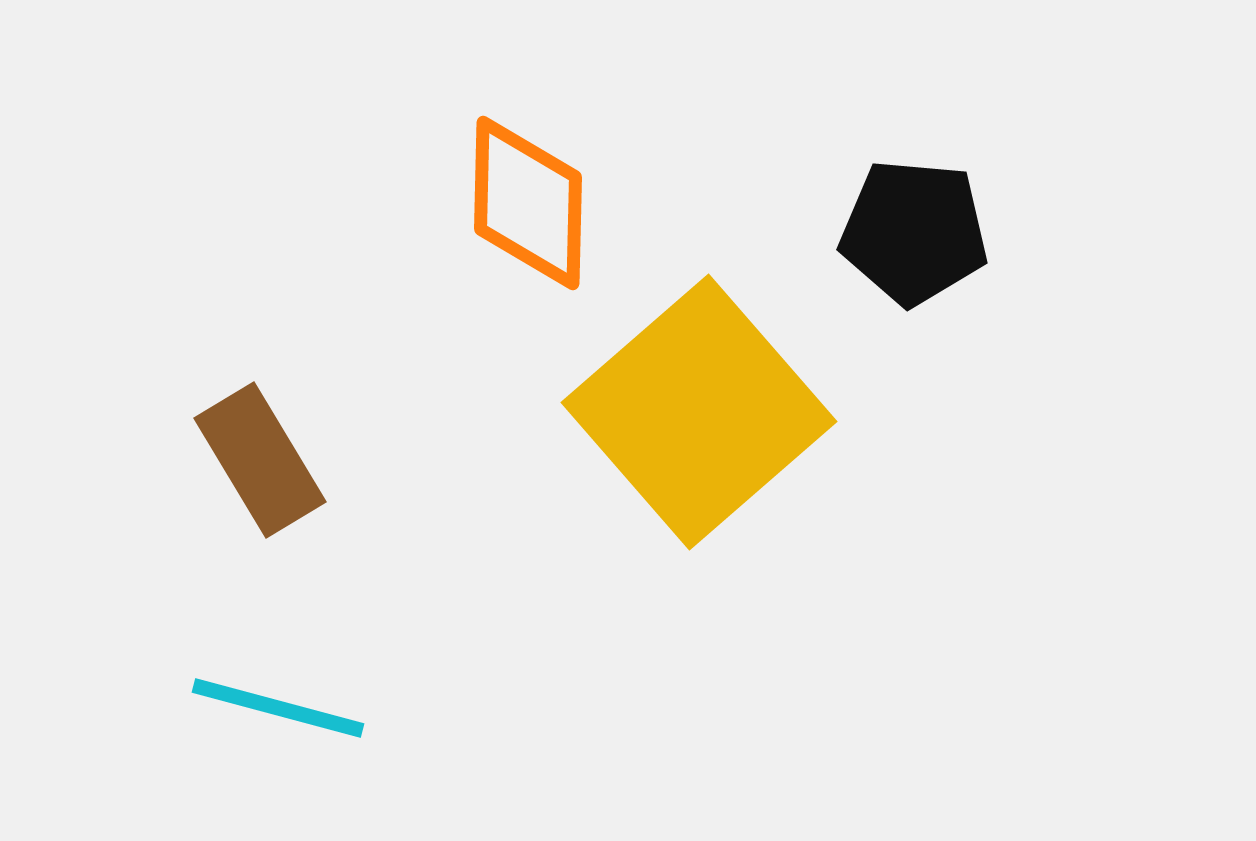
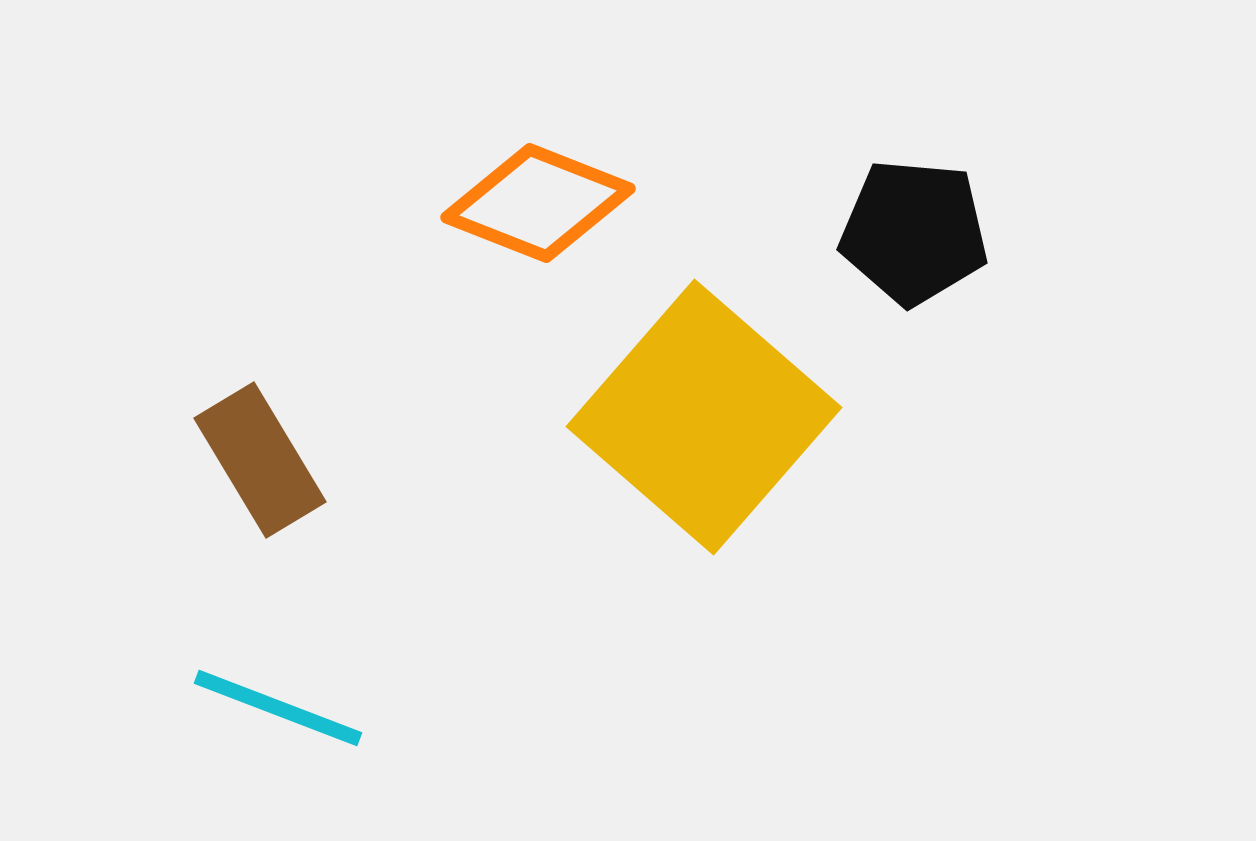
orange diamond: moved 10 px right; rotated 70 degrees counterclockwise
yellow square: moved 5 px right, 5 px down; rotated 8 degrees counterclockwise
cyan line: rotated 6 degrees clockwise
